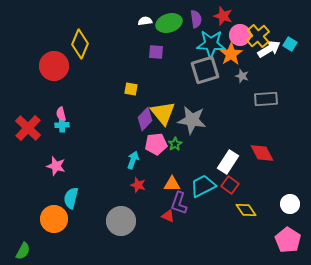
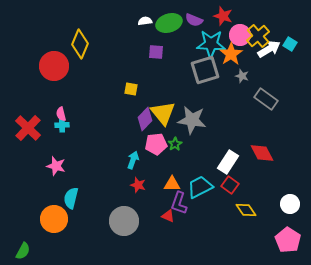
purple semicircle at (196, 19): moved 2 px left, 1 px down; rotated 120 degrees clockwise
gray rectangle at (266, 99): rotated 40 degrees clockwise
cyan trapezoid at (203, 186): moved 3 px left, 1 px down
gray circle at (121, 221): moved 3 px right
